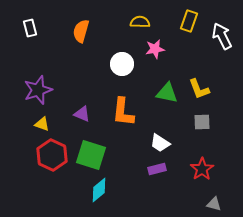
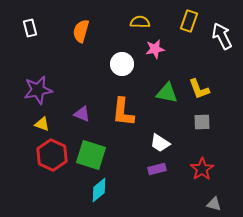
purple star: rotated 8 degrees clockwise
